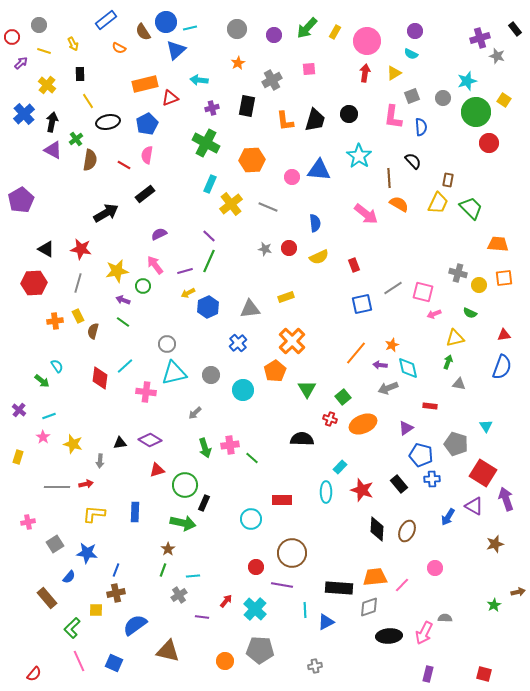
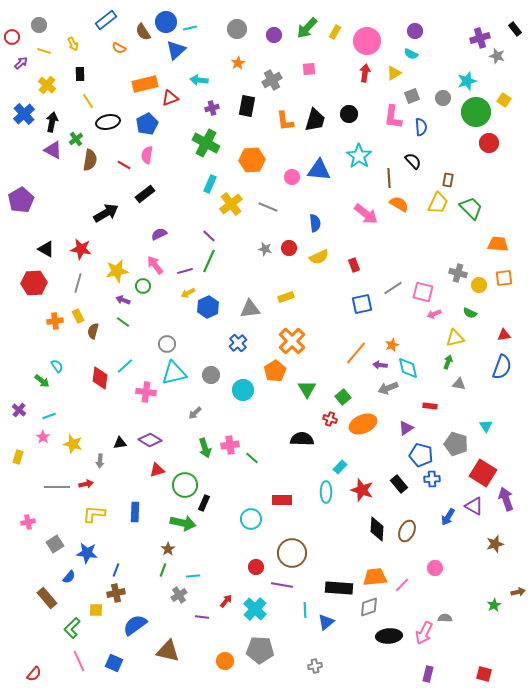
blue triangle at (326, 622): rotated 12 degrees counterclockwise
